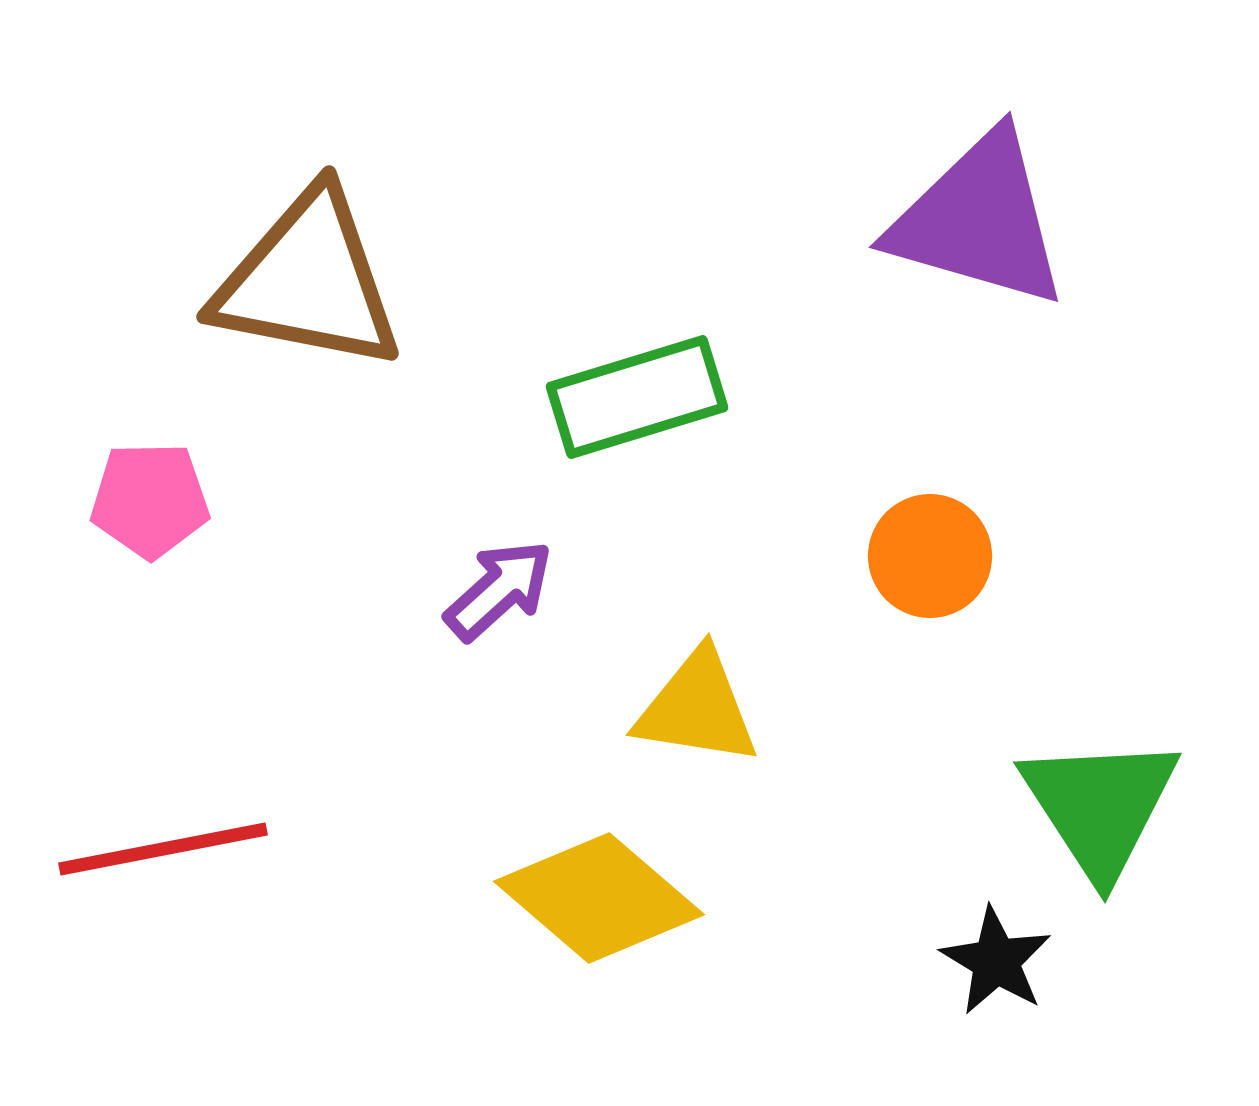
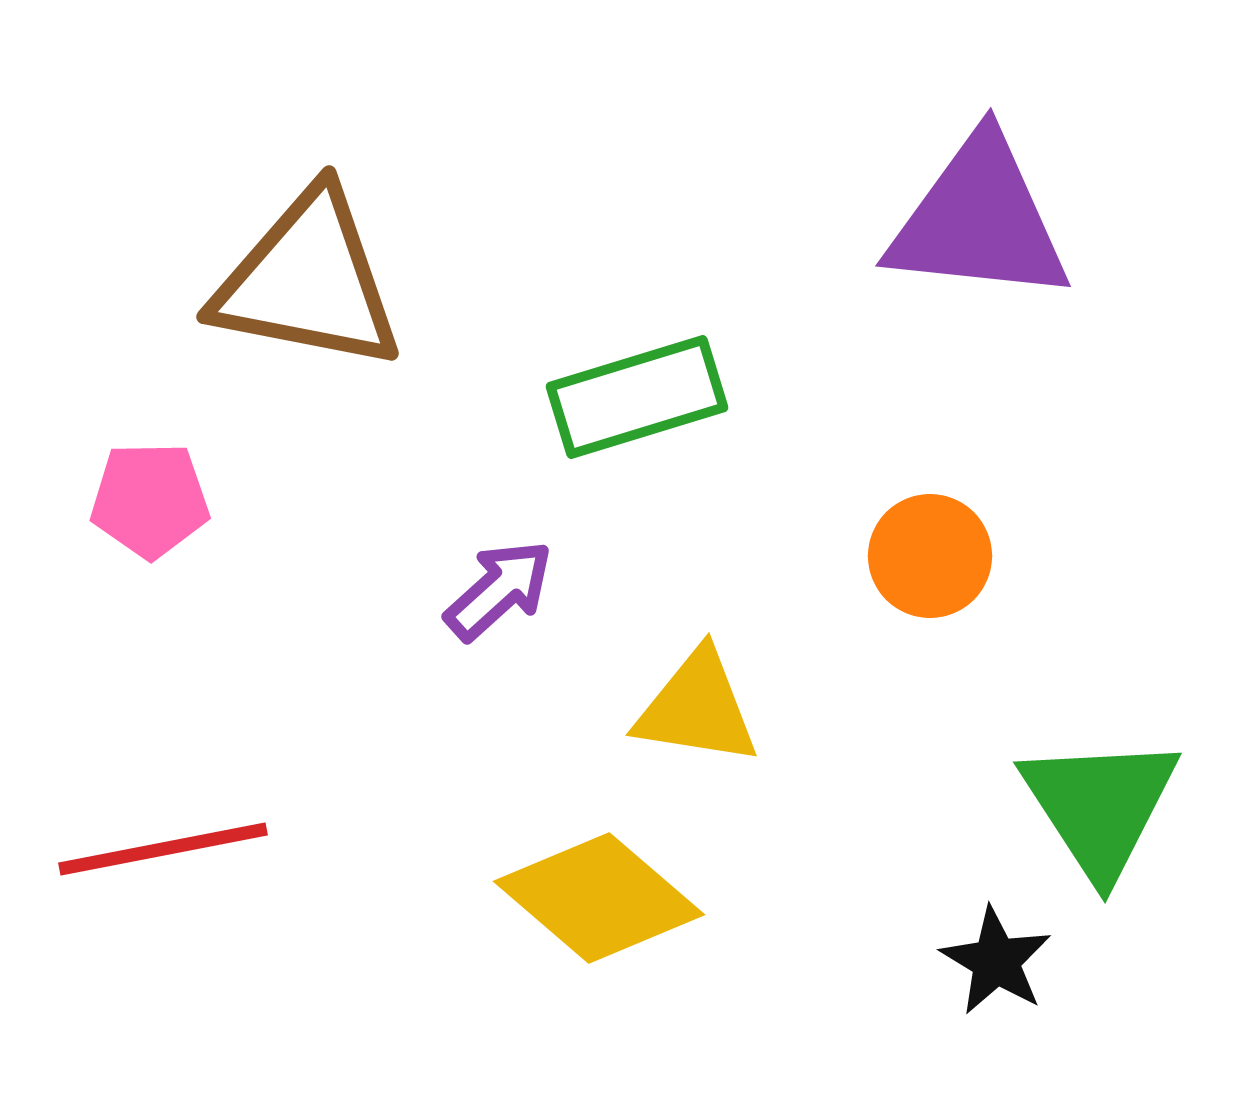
purple triangle: rotated 10 degrees counterclockwise
